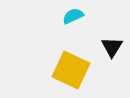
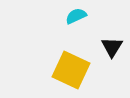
cyan semicircle: moved 3 px right
